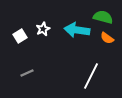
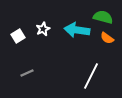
white square: moved 2 px left
